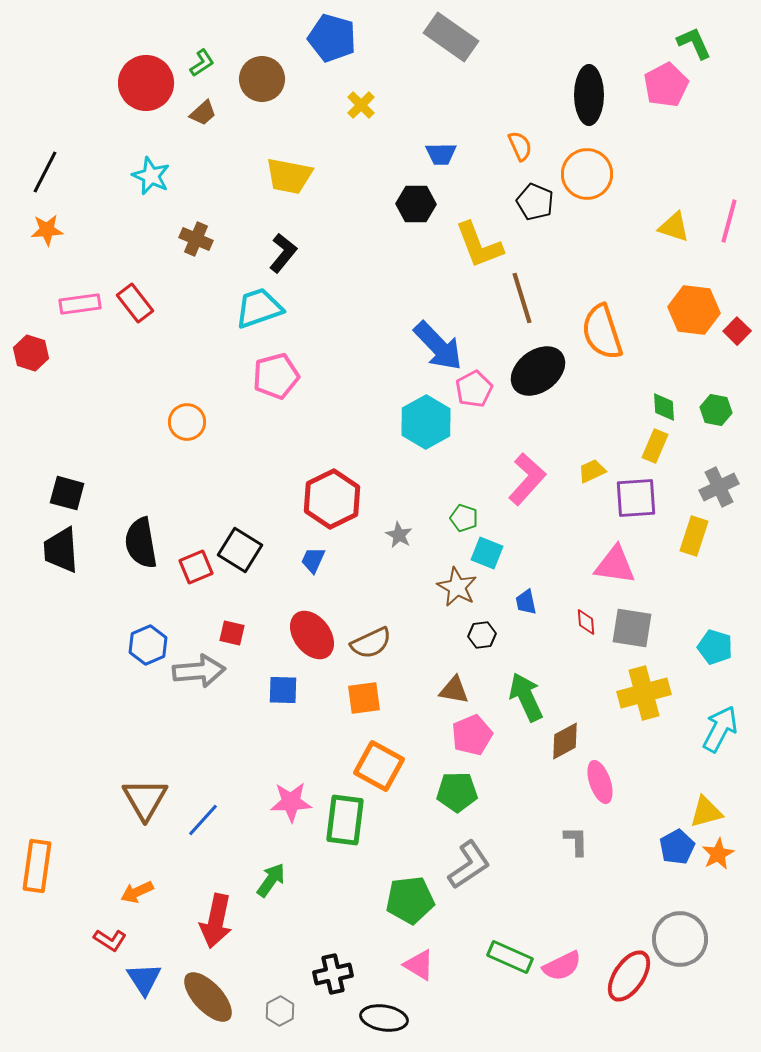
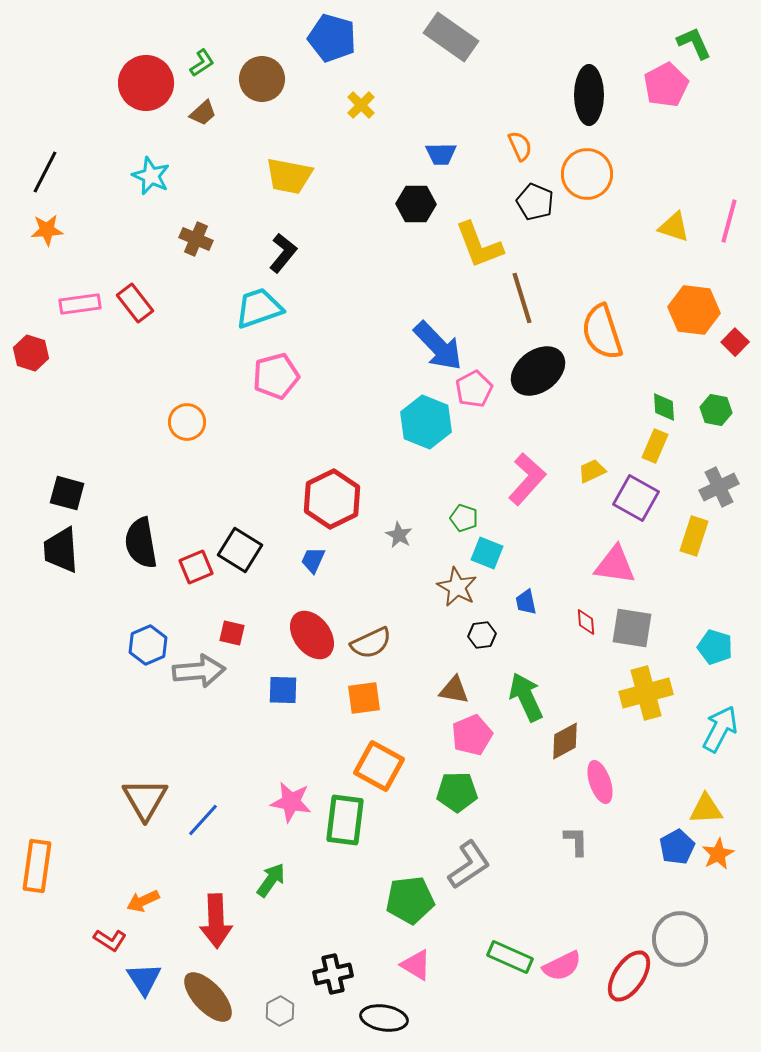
red square at (737, 331): moved 2 px left, 11 px down
cyan hexagon at (426, 422): rotated 9 degrees counterclockwise
purple square at (636, 498): rotated 33 degrees clockwise
yellow cross at (644, 693): moved 2 px right
pink star at (291, 802): rotated 12 degrees clockwise
yellow triangle at (706, 812): moved 3 px up; rotated 12 degrees clockwise
orange arrow at (137, 892): moved 6 px right, 9 px down
red arrow at (216, 921): rotated 14 degrees counterclockwise
pink triangle at (419, 965): moved 3 px left
